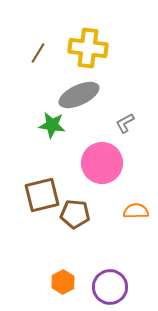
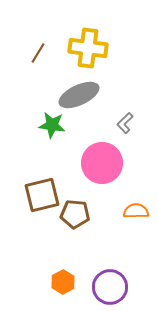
gray L-shape: rotated 15 degrees counterclockwise
